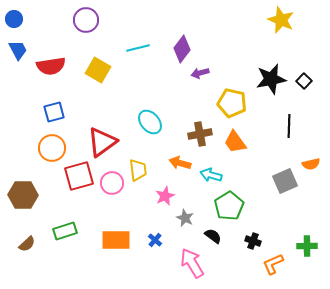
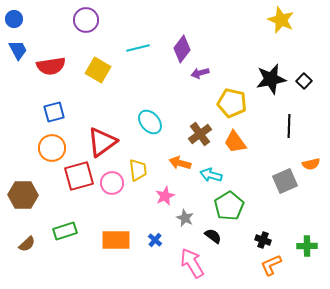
brown cross: rotated 25 degrees counterclockwise
black cross: moved 10 px right, 1 px up
orange L-shape: moved 2 px left, 1 px down
